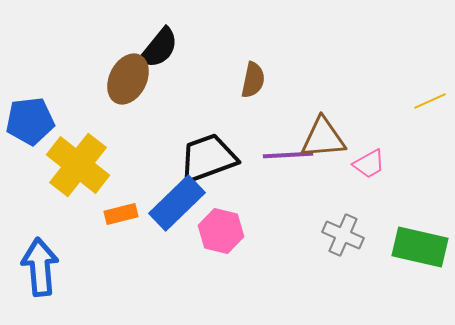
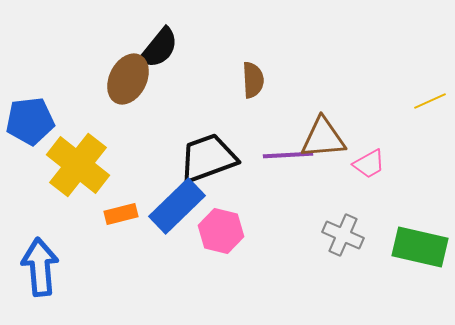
brown semicircle: rotated 15 degrees counterclockwise
blue rectangle: moved 3 px down
